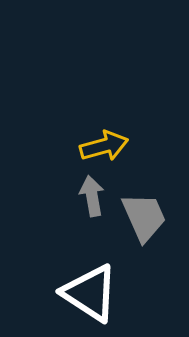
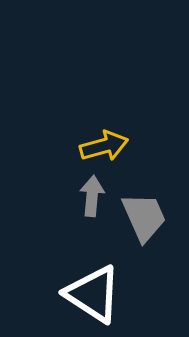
gray arrow: rotated 15 degrees clockwise
white triangle: moved 3 px right, 1 px down
